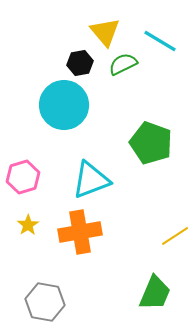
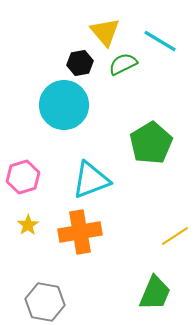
green pentagon: rotated 21 degrees clockwise
